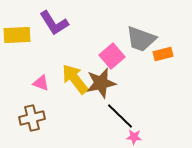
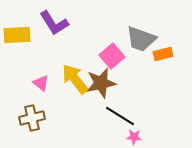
pink triangle: rotated 18 degrees clockwise
black line: rotated 12 degrees counterclockwise
